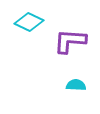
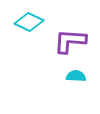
cyan semicircle: moved 9 px up
